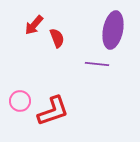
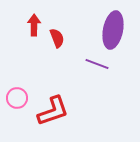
red arrow: rotated 140 degrees clockwise
purple line: rotated 15 degrees clockwise
pink circle: moved 3 px left, 3 px up
